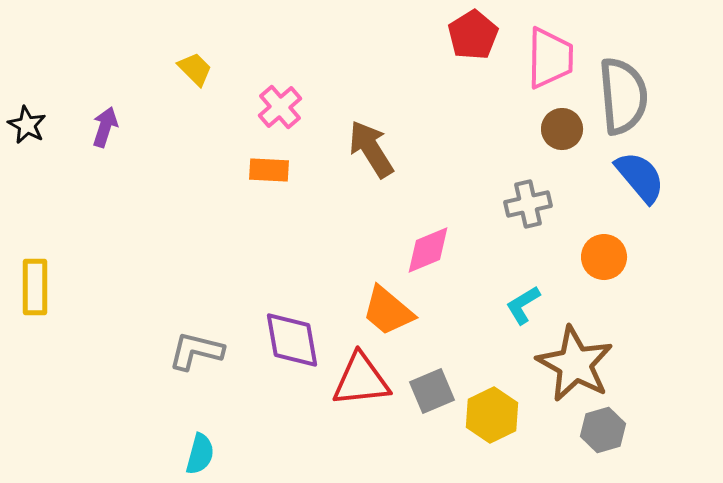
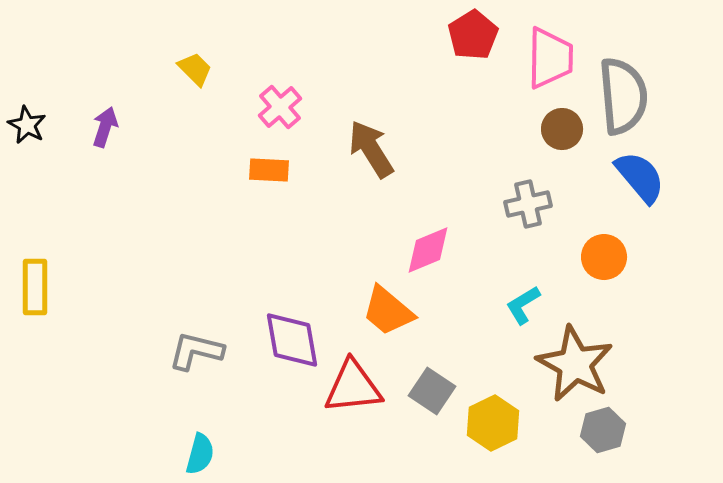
red triangle: moved 8 px left, 7 px down
gray square: rotated 33 degrees counterclockwise
yellow hexagon: moved 1 px right, 8 px down
